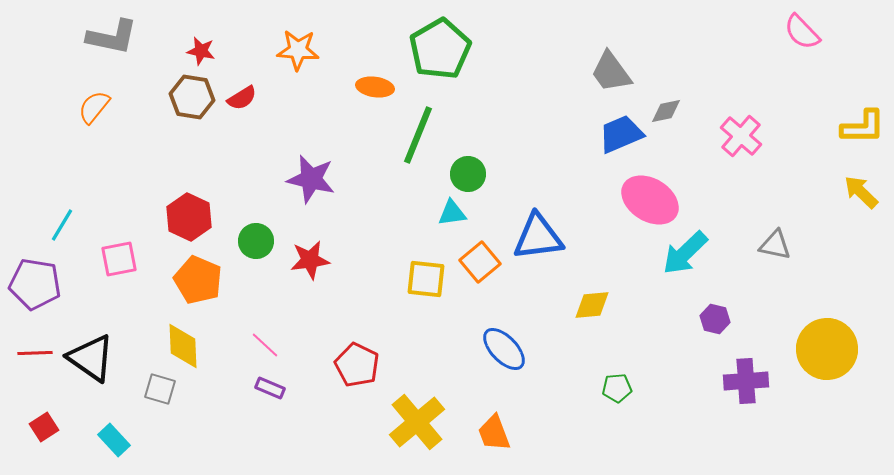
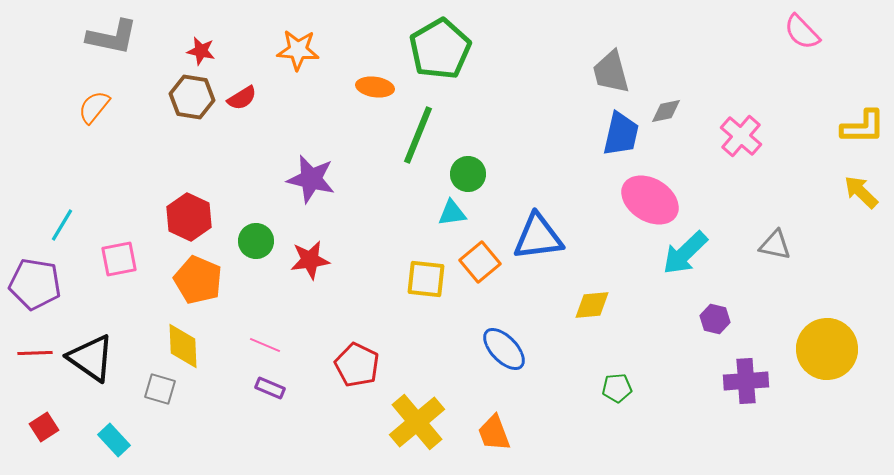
gray trapezoid at (611, 72): rotated 21 degrees clockwise
blue trapezoid at (621, 134): rotated 126 degrees clockwise
pink line at (265, 345): rotated 20 degrees counterclockwise
